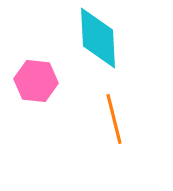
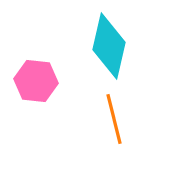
cyan diamond: moved 11 px right, 8 px down; rotated 16 degrees clockwise
